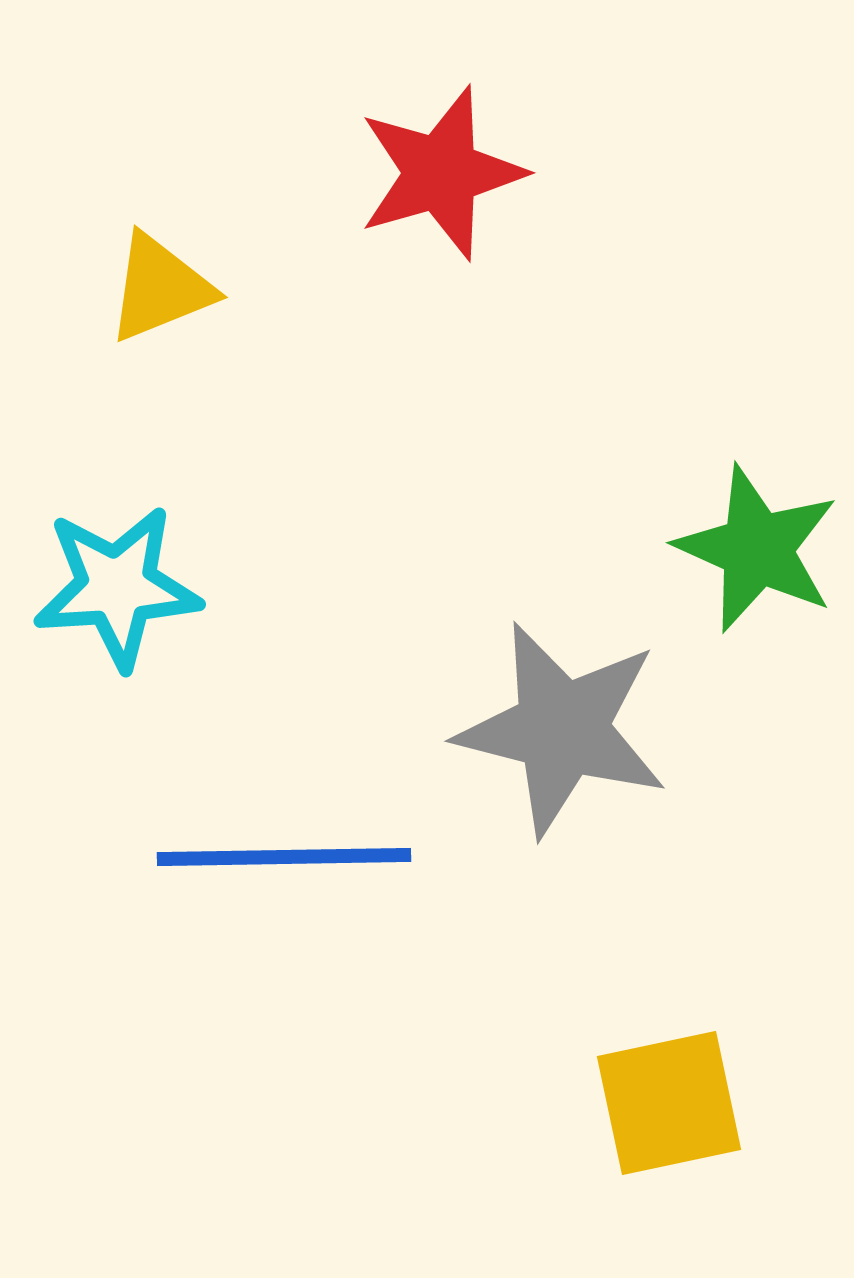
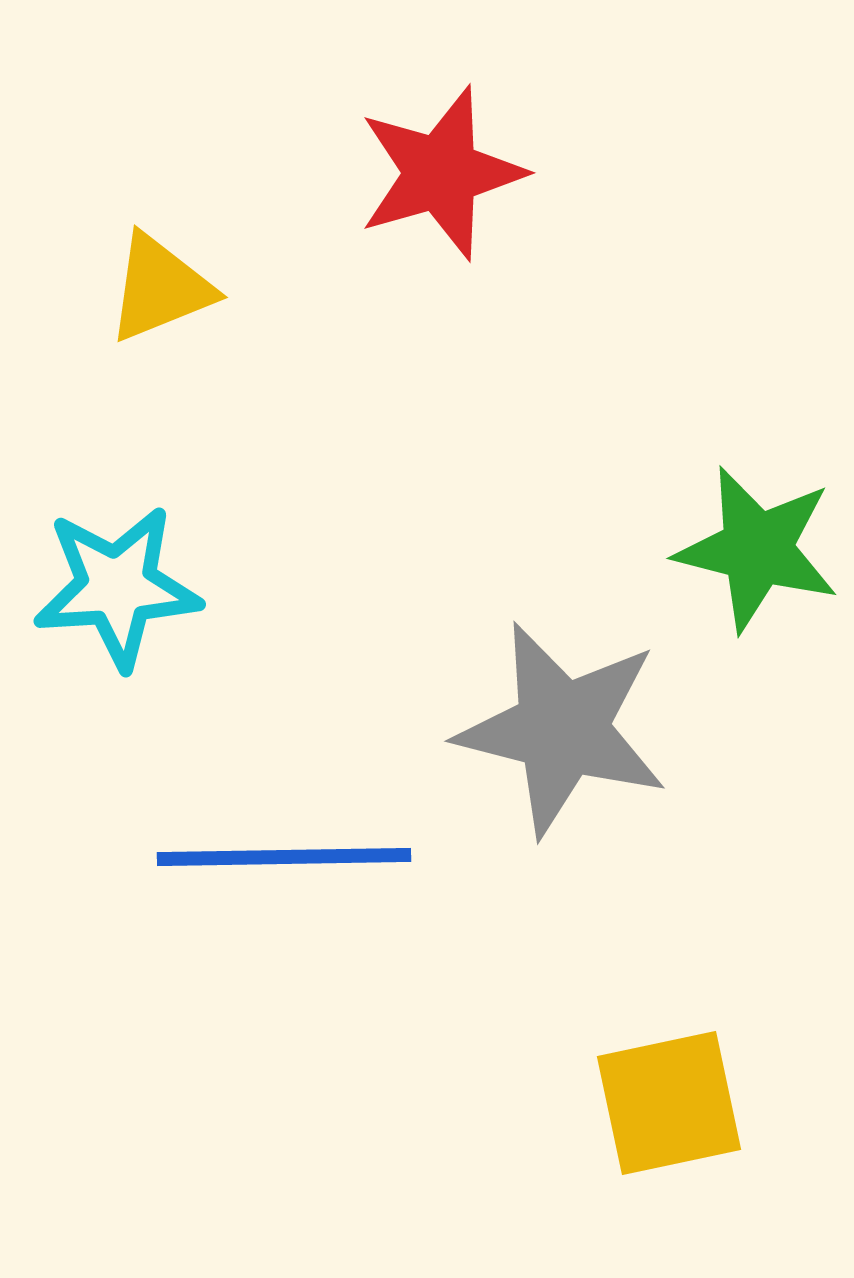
green star: rotated 10 degrees counterclockwise
